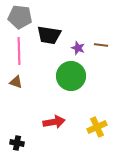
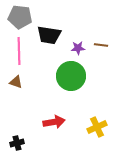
purple star: rotated 24 degrees counterclockwise
black cross: rotated 24 degrees counterclockwise
